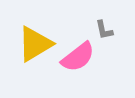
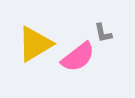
gray L-shape: moved 1 px left, 3 px down
